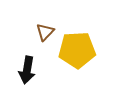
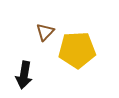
black arrow: moved 3 px left, 5 px down
